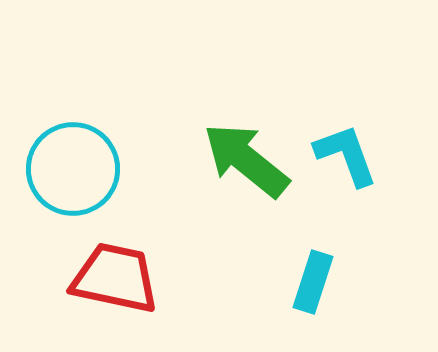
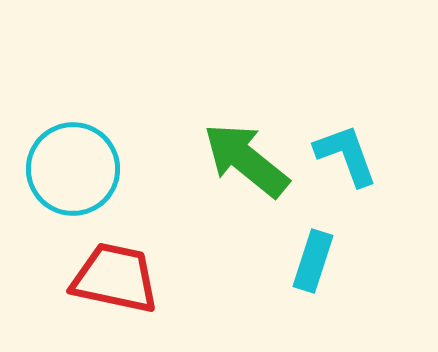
cyan rectangle: moved 21 px up
